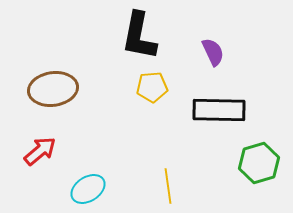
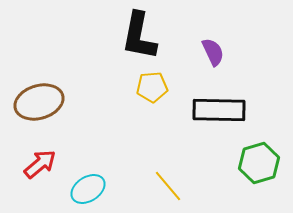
brown ellipse: moved 14 px left, 13 px down; rotated 9 degrees counterclockwise
red arrow: moved 13 px down
yellow line: rotated 32 degrees counterclockwise
